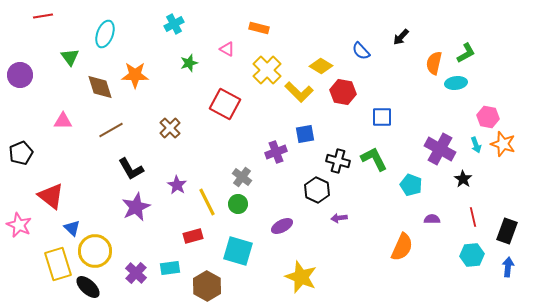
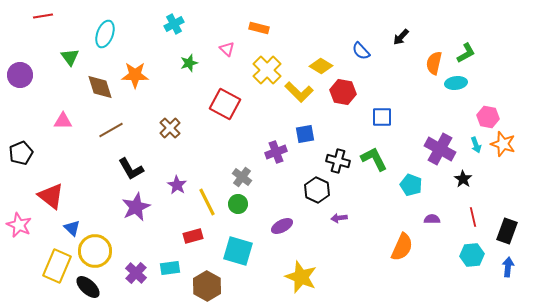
pink triangle at (227, 49): rotated 14 degrees clockwise
yellow rectangle at (58, 264): moved 1 px left, 2 px down; rotated 40 degrees clockwise
